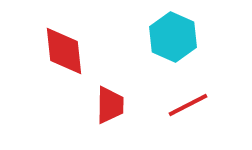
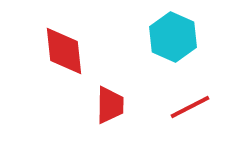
red line: moved 2 px right, 2 px down
